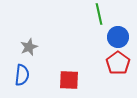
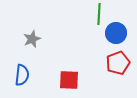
green line: rotated 15 degrees clockwise
blue circle: moved 2 px left, 4 px up
gray star: moved 3 px right, 8 px up
red pentagon: rotated 15 degrees clockwise
